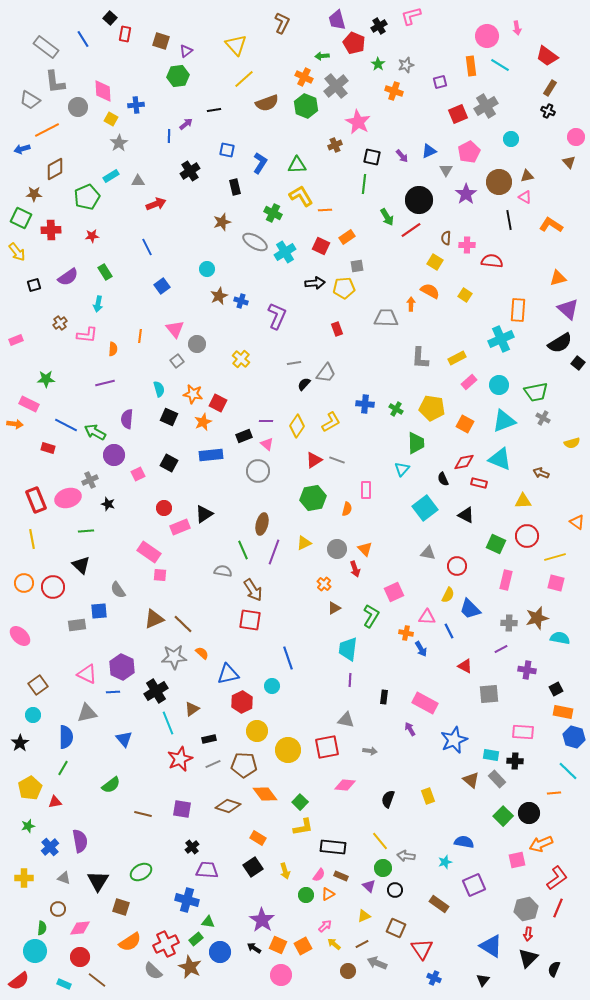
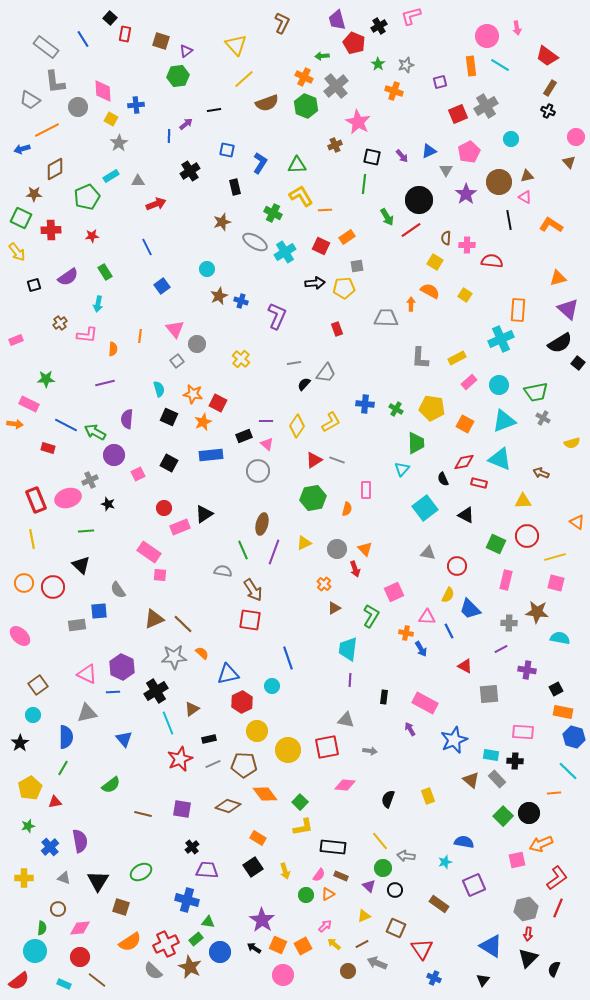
brown star at (537, 618): moved 6 px up; rotated 20 degrees clockwise
pink circle at (281, 975): moved 2 px right
